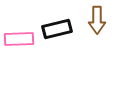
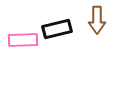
pink rectangle: moved 4 px right, 1 px down
